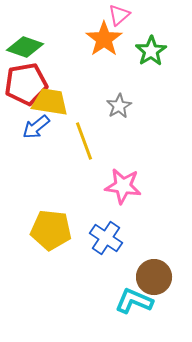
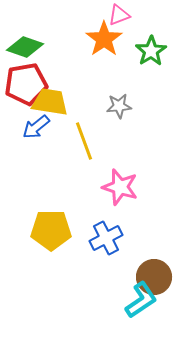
pink triangle: rotated 20 degrees clockwise
gray star: rotated 25 degrees clockwise
pink star: moved 3 px left, 1 px down; rotated 9 degrees clockwise
yellow pentagon: rotated 6 degrees counterclockwise
blue cross: rotated 28 degrees clockwise
cyan L-shape: moved 7 px right, 1 px up; rotated 123 degrees clockwise
